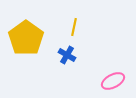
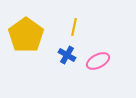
yellow pentagon: moved 3 px up
pink ellipse: moved 15 px left, 20 px up
